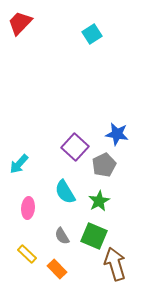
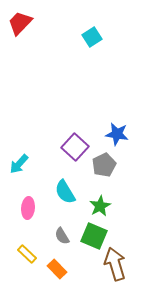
cyan square: moved 3 px down
green star: moved 1 px right, 5 px down
